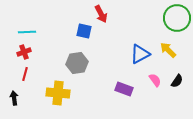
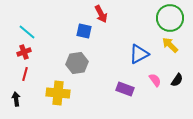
green circle: moved 7 px left
cyan line: rotated 42 degrees clockwise
yellow arrow: moved 2 px right, 5 px up
blue triangle: moved 1 px left
black semicircle: moved 1 px up
purple rectangle: moved 1 px right
black arrow: moved 2 px right, 1 px down
